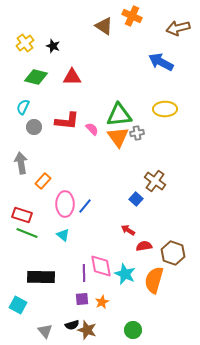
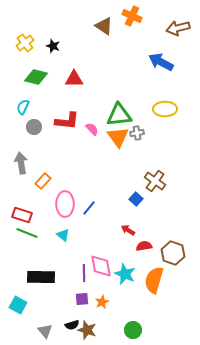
red triangle: moved 2 px right, 2 px down
blue line: moved 4 px right, 2 px down
